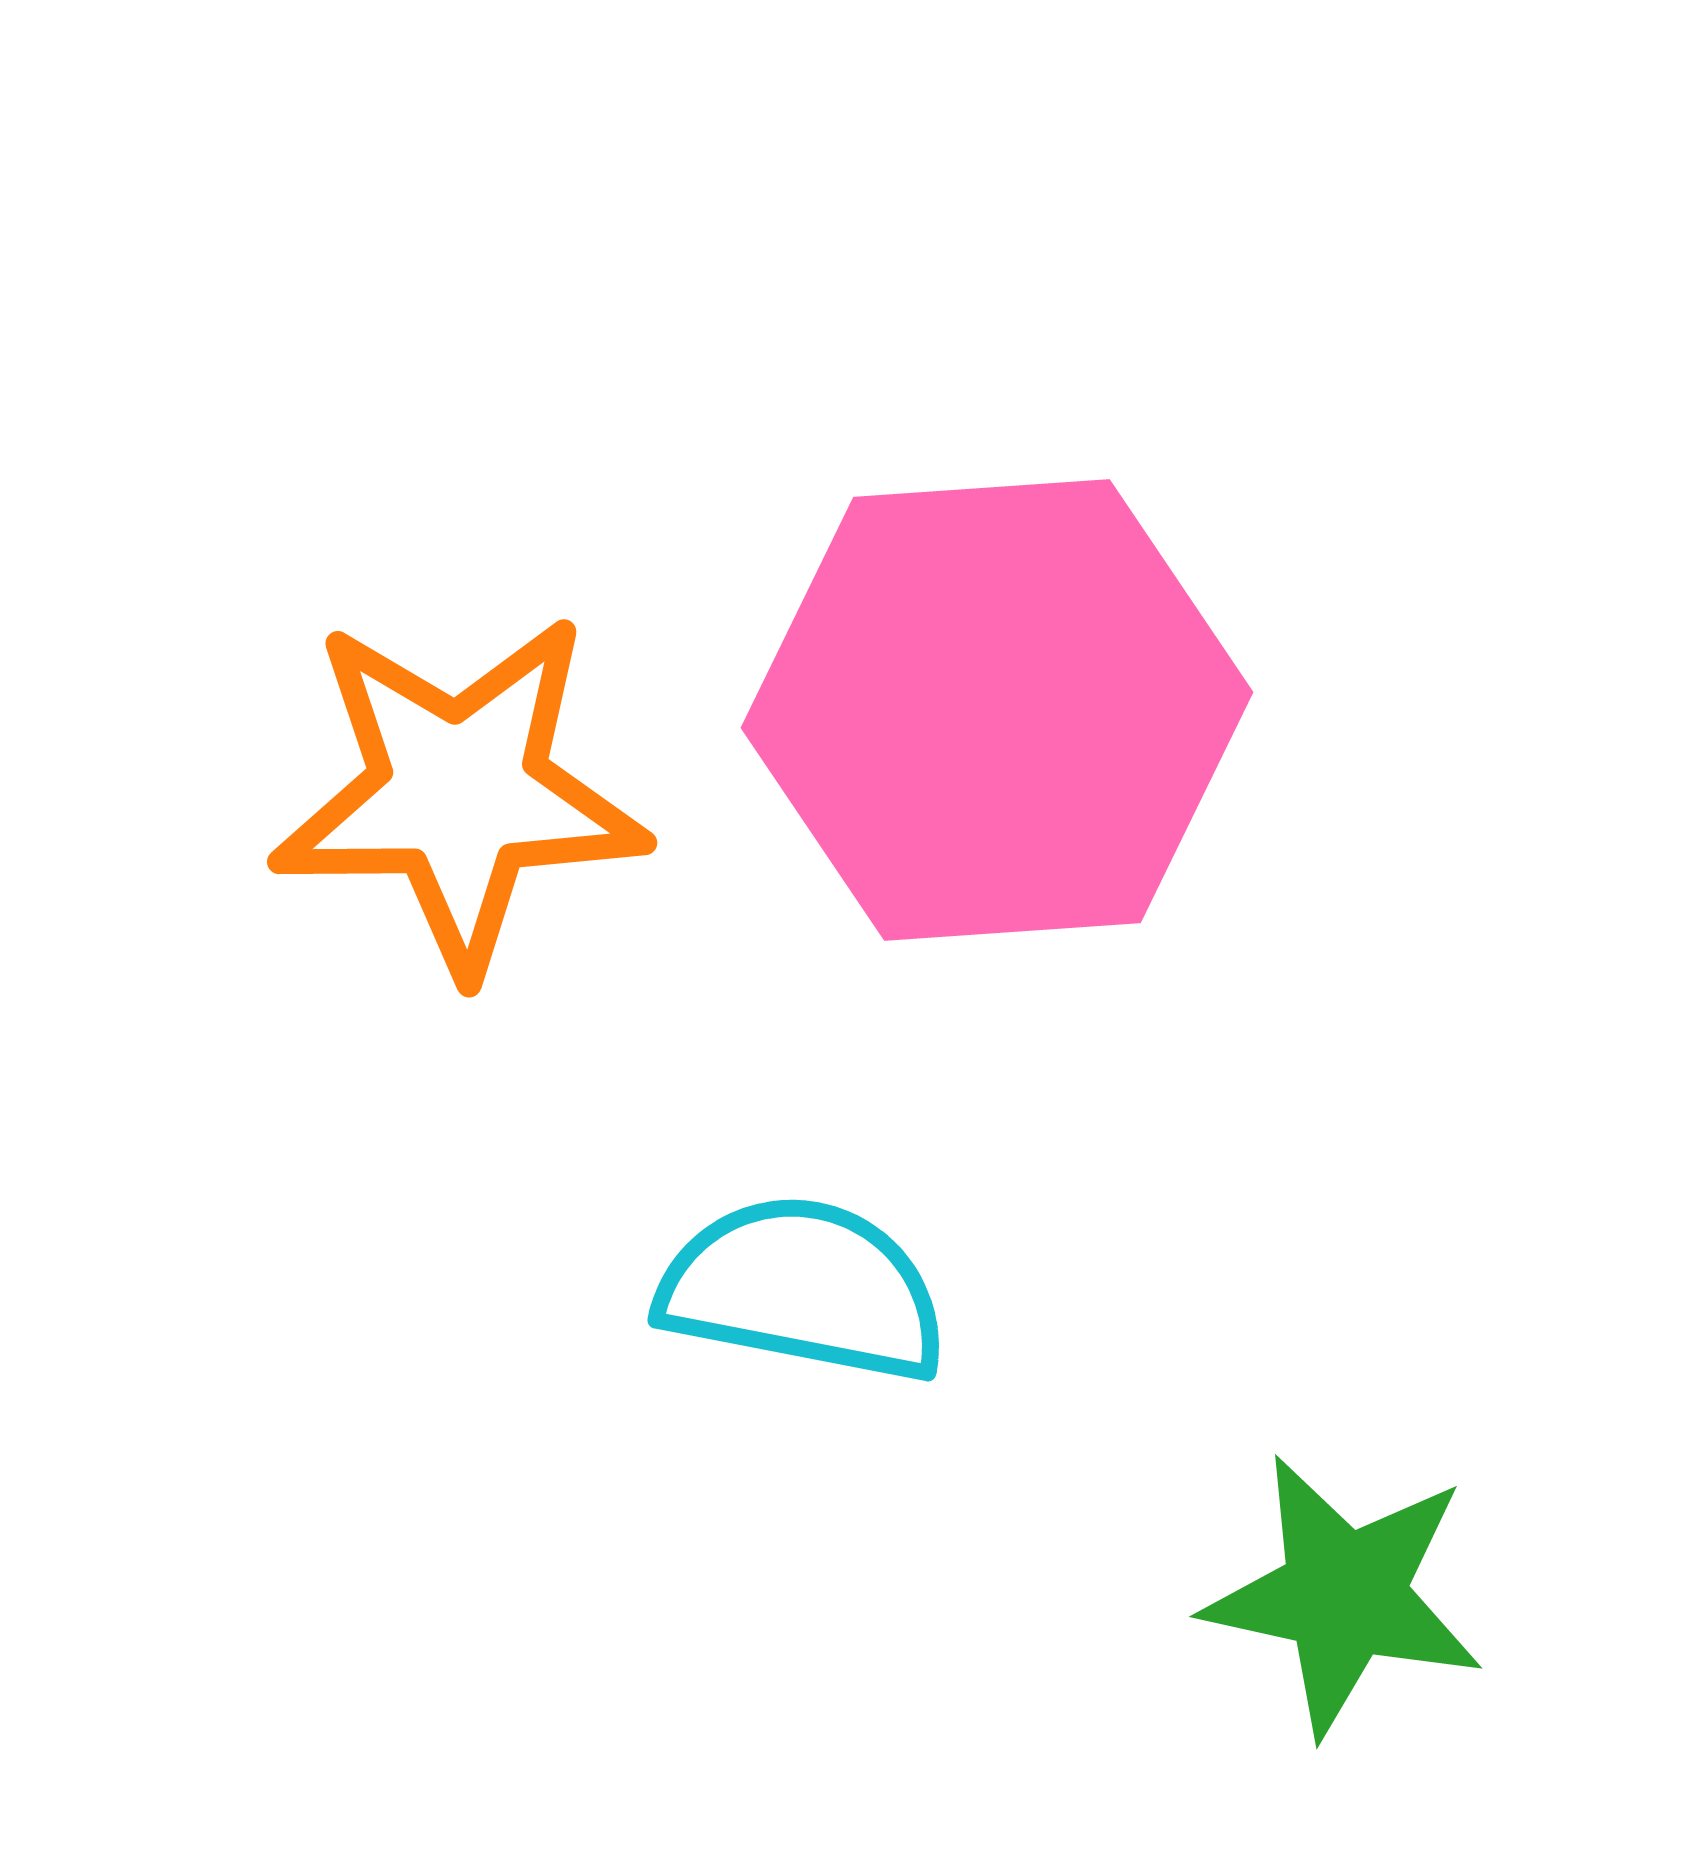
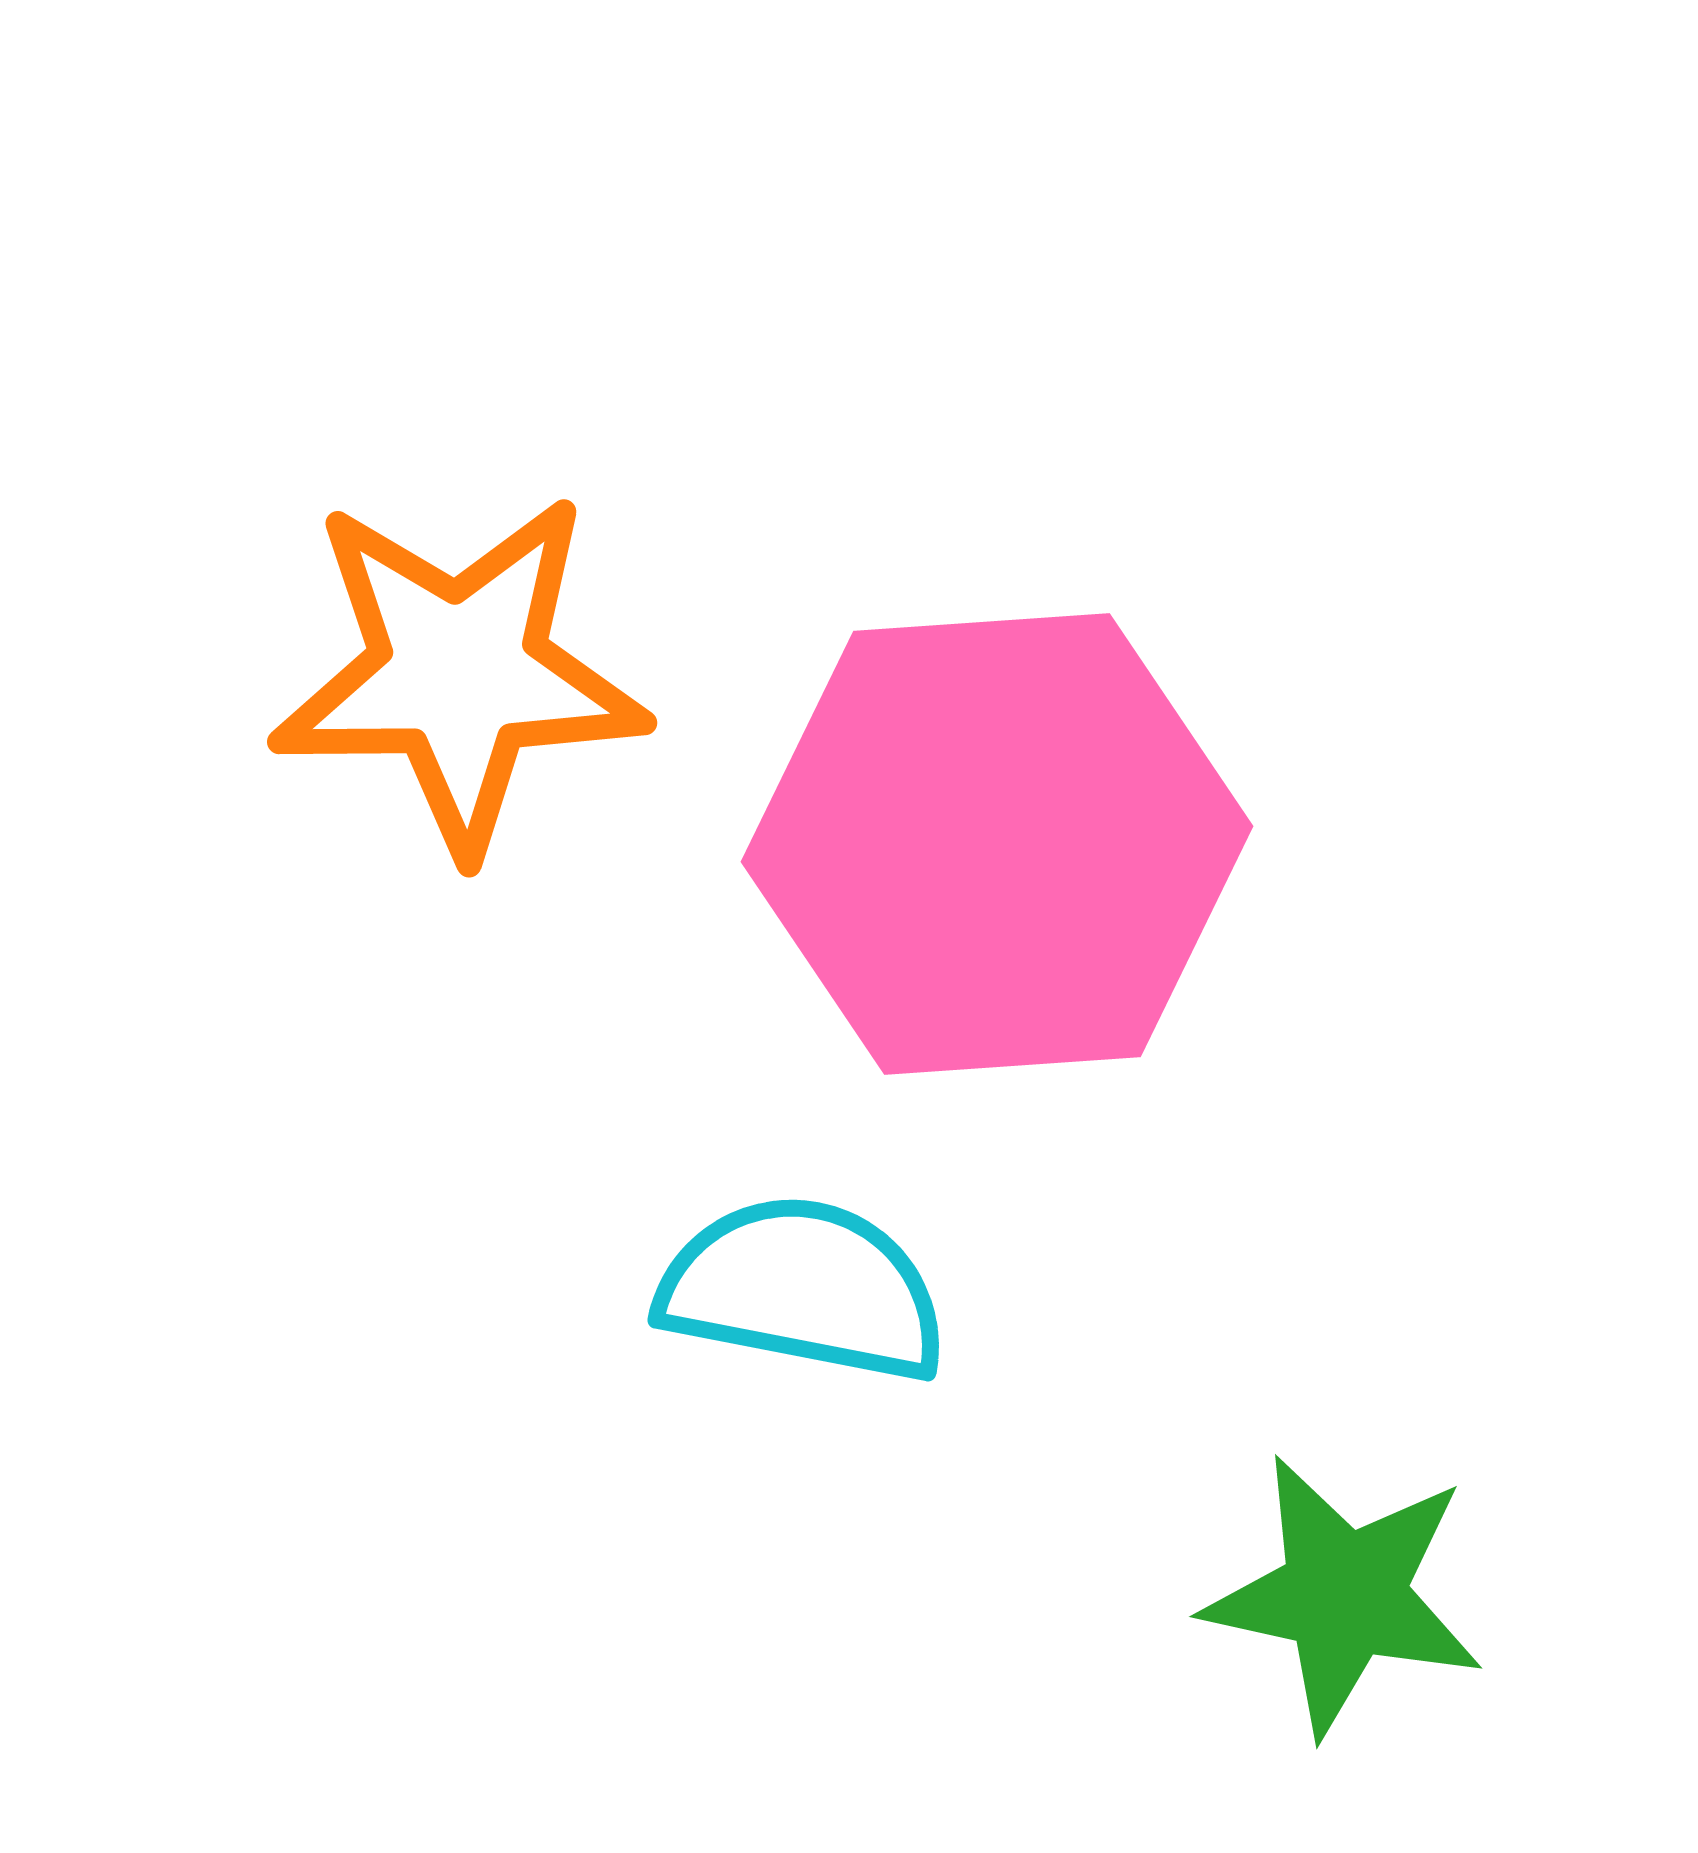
pink hexagon: moved 134 px down
orange star: moved 120 px up
